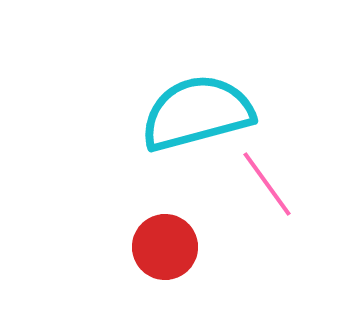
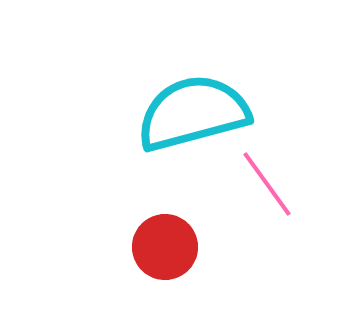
cyan semicircle: moved 4 px left
